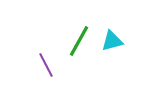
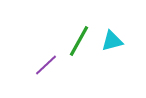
purple line: rotated 75 degrees clockwise
